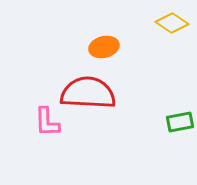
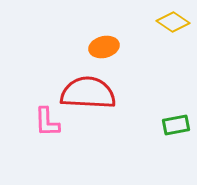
yellow diamond: moved 1 px right, 1 px up
green rectangle: moved 4 px left, 3 px down
